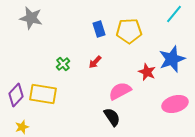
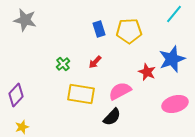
gray star: moved 6 px left, 2 px down
yellow rectangle: moved 38 px right
black semicircle: rotated 78 degrees clockwise
